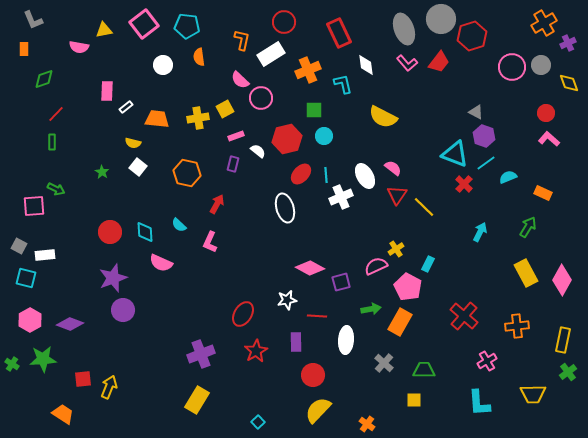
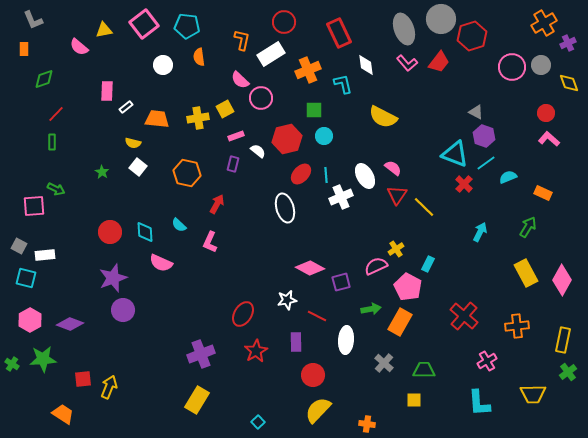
pink semicircle at (79, 47): rotated 30 degrees clockwise
red line at (317, 316): rotated 24 degrees clockwise
orange cross at (367, 424): rotated 28 degrees counterclockwise
